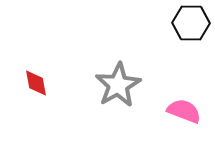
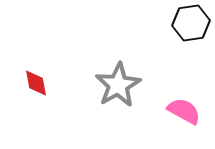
black hexagon: rotated 9 degrees counterclockwise
pink semicircle: rotated 8 degrees clockwise
